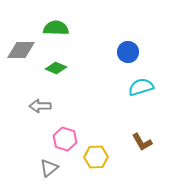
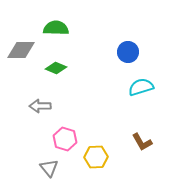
gray triangle: rotated 30 degrees counterclockwise
